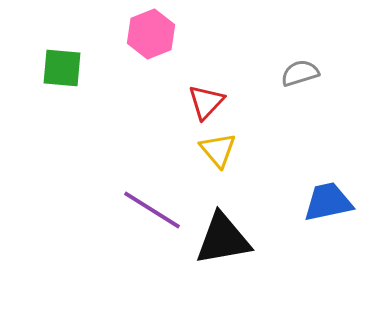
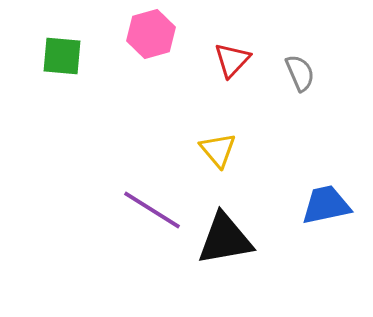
pink hexagon: rotated 6 degrees clockwise
green square: moved 12 px up
gray semicircle: rotated 84 degrees clockwise
red triangle: moved 26 px right, 42 px up
blue trapezoid: moved 2 px left, 3 px down
black triangle: moved 2 px right
